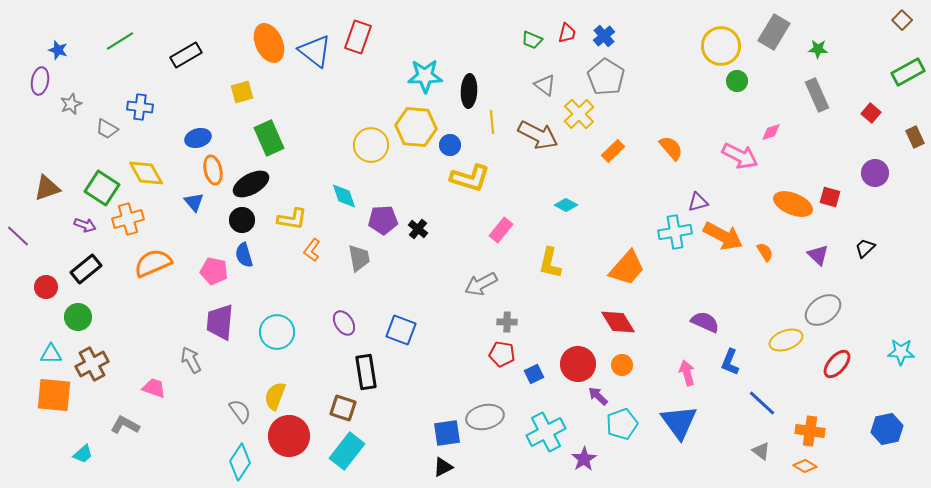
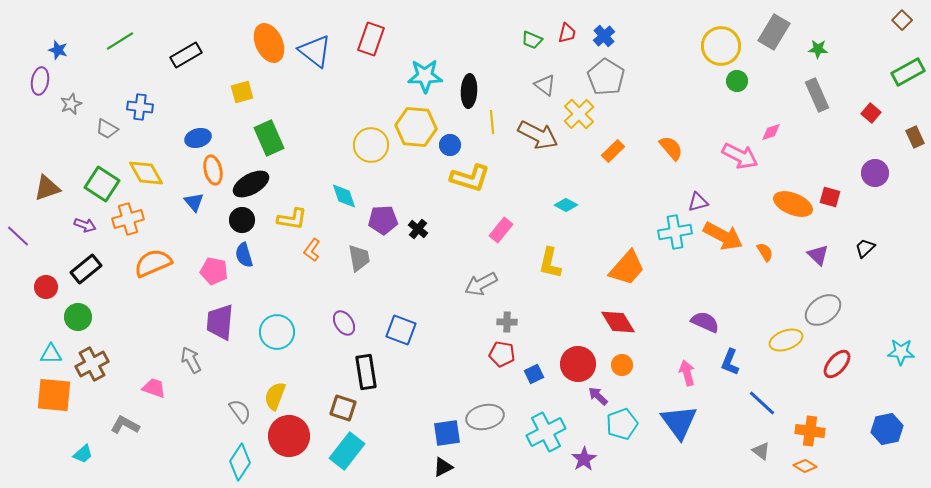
red rectangle at (358, 37): moved 13 px right, 2 px down
green square at (102, 188): moved 4 px up
